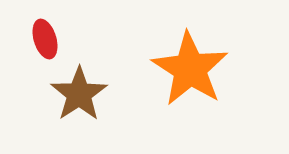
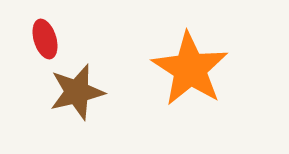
brown star: moved 2 px left, 2 px up; rotated 20 degrees clockwise
